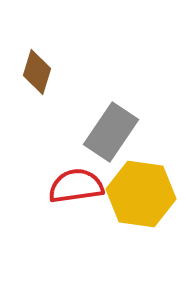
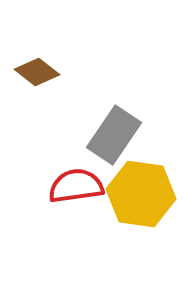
brown diamond: rotated 69 degrees counterclockwise
gray rectangle: moved 3 px right, 3 px down
